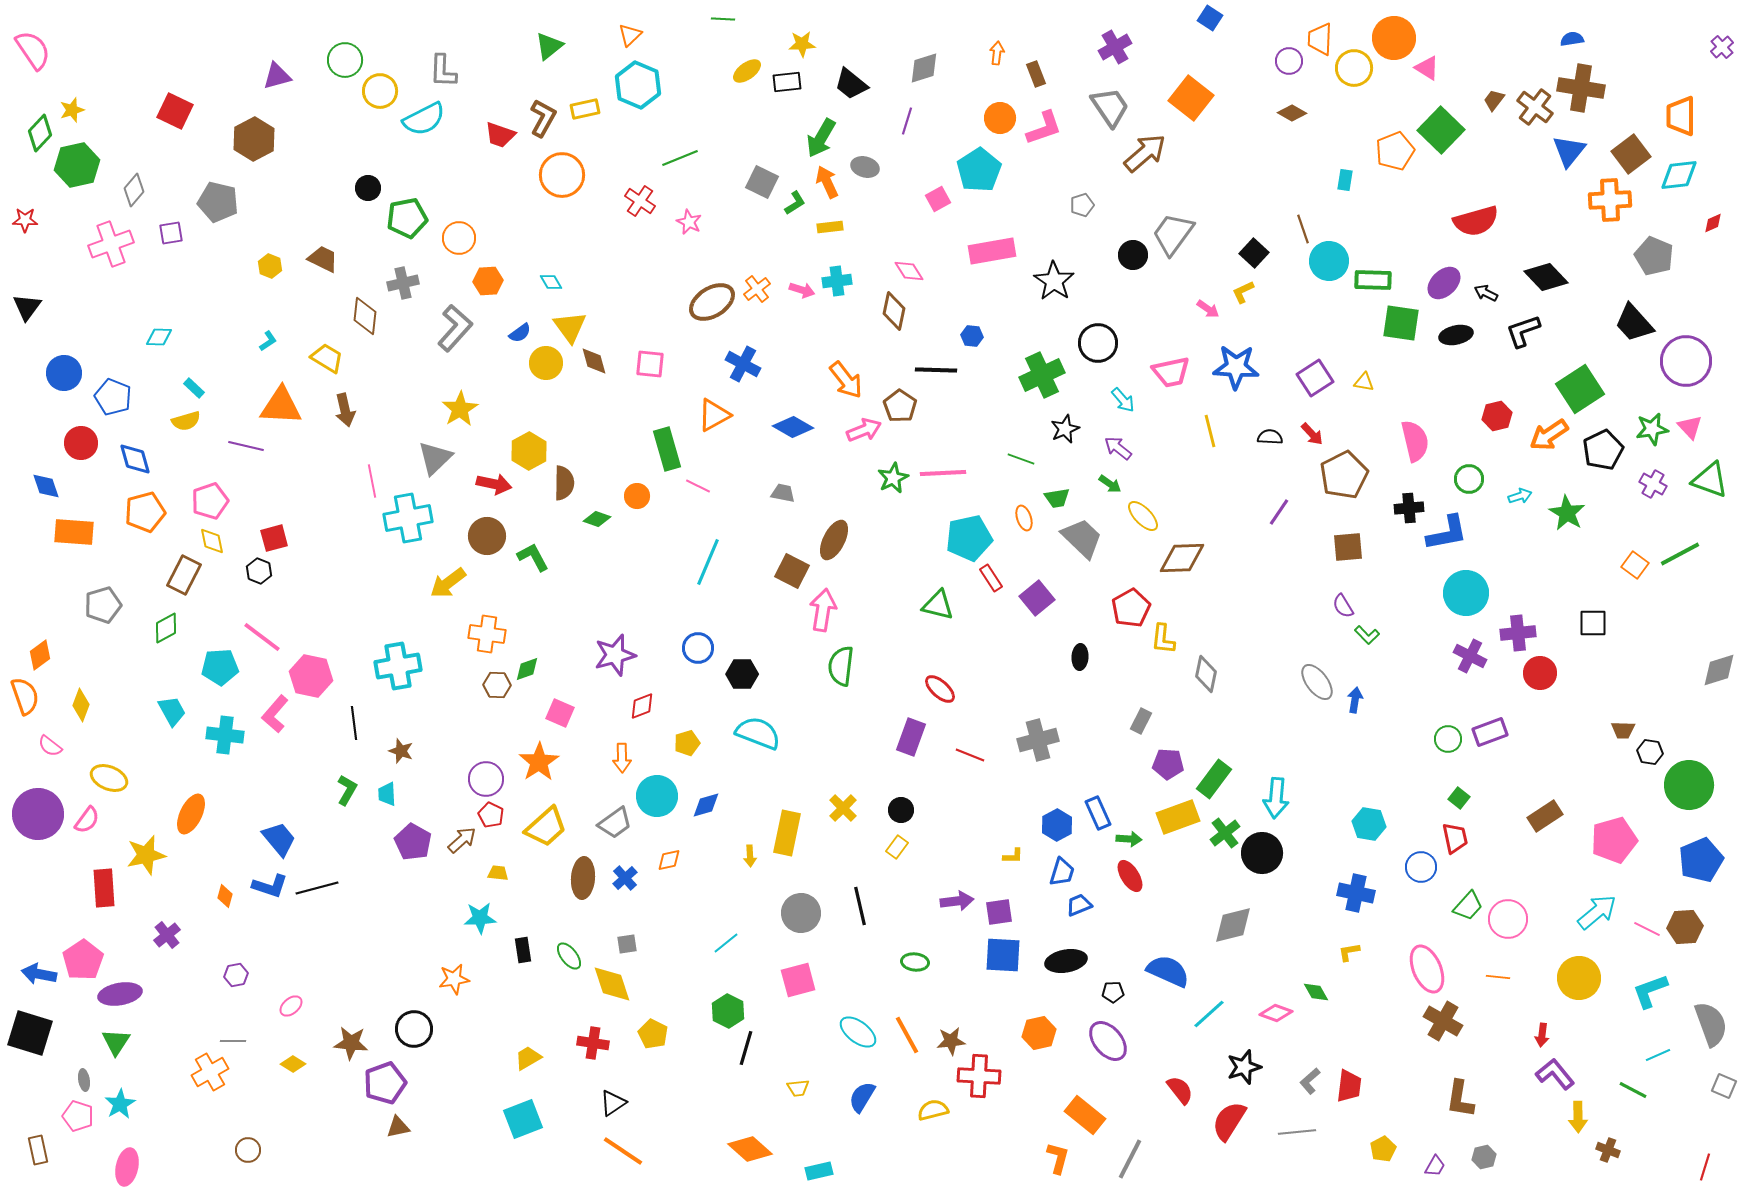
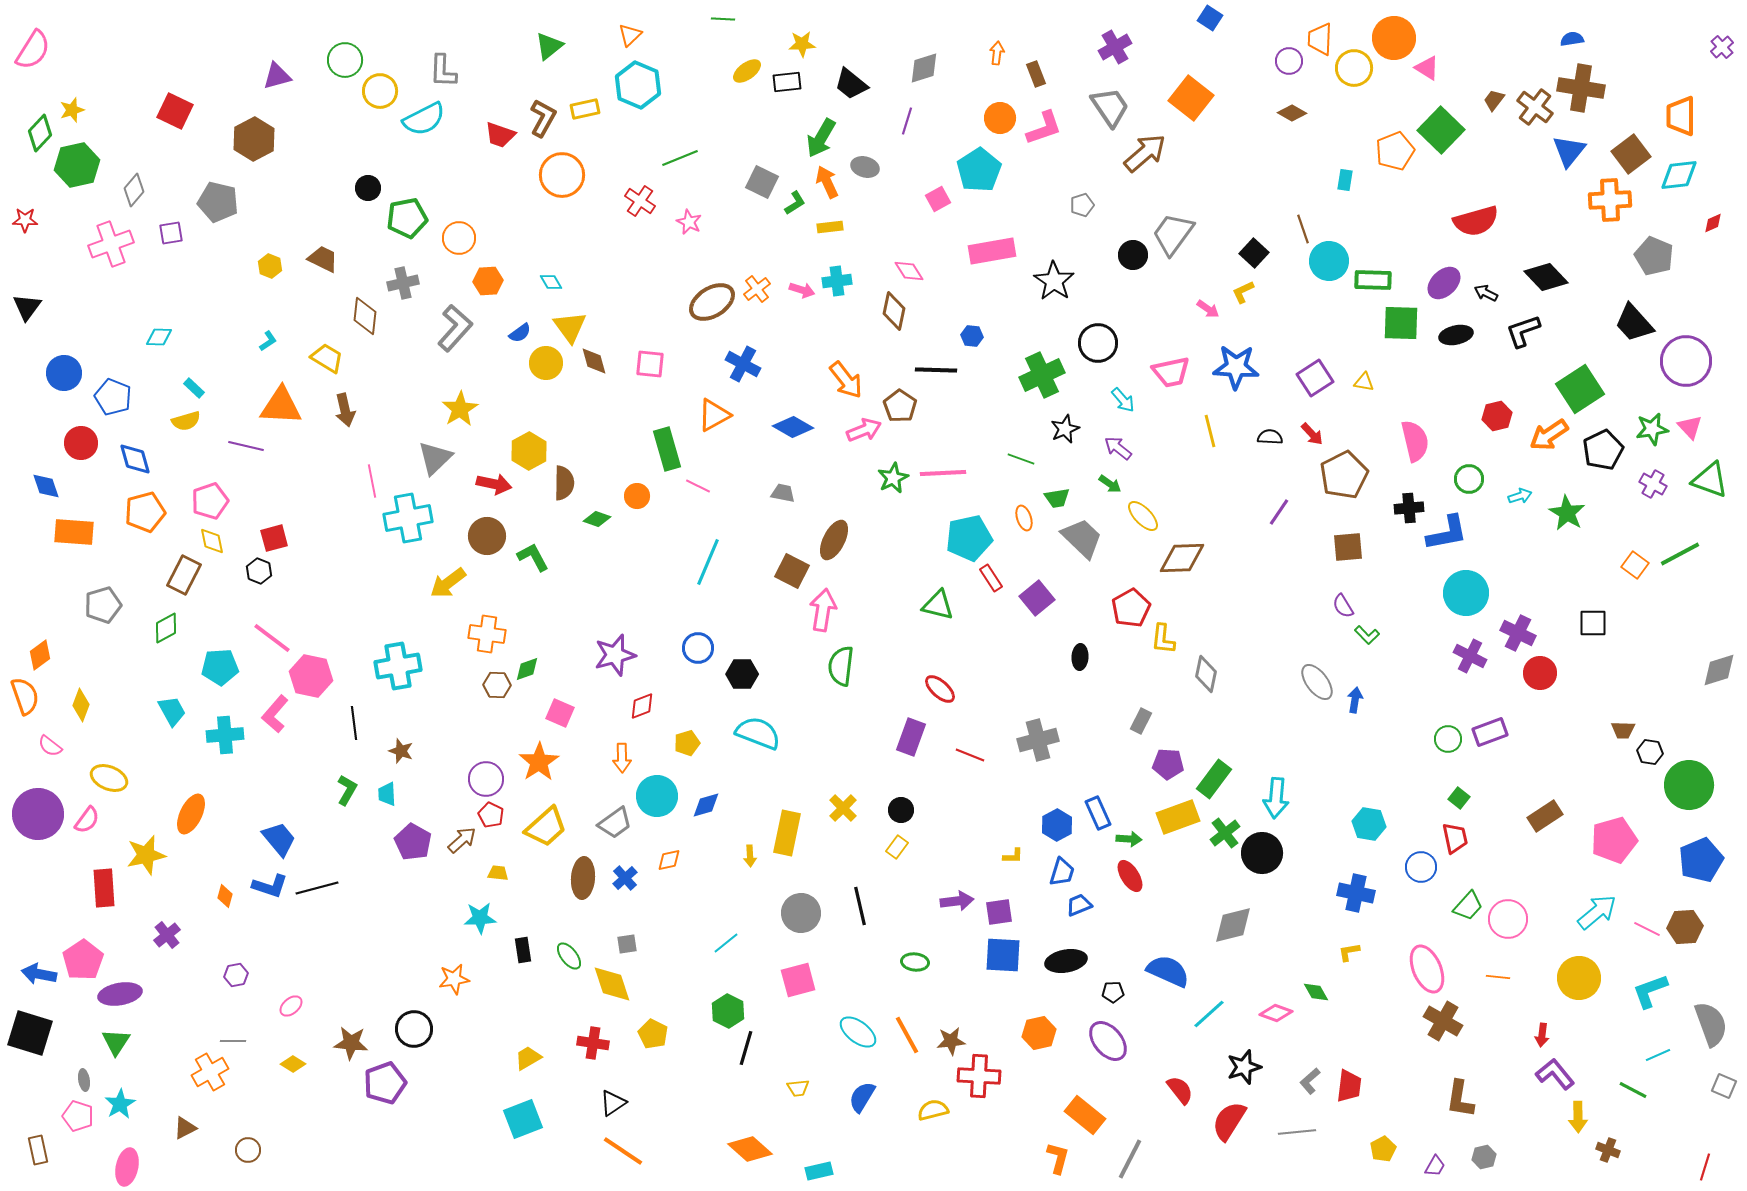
pink semicircle at (33, 50): rotated 66 degrees clockwise
green square at (1401, 323): rotated 6 degrees counterclockwise
purple cross at (1518, 633): rotated 32 degrees clockwise
pink line at (262, 637): moved 10 px right, 1 px down
cyan cross at (225, 735): rotated 12 degrees counterclockwise
brown triangle at (398, 1127): moved 213 px left, 1 px down; rotated 15 degrees counterclockwise
